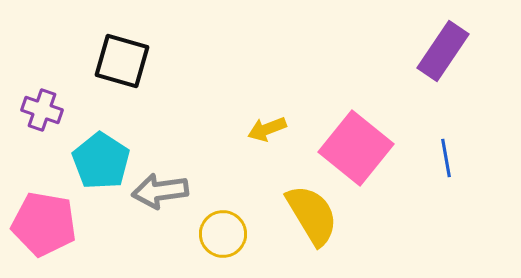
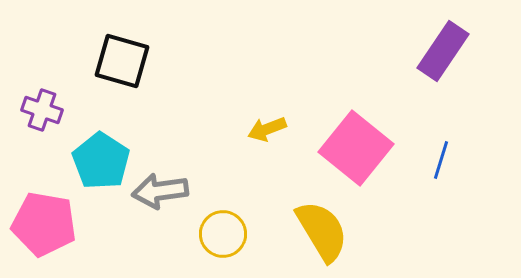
blue line: moved 5 px left, 2 px down; rotated 27 degrees clockwise
yellow semicircle: moved 10 px right, 16 px down
